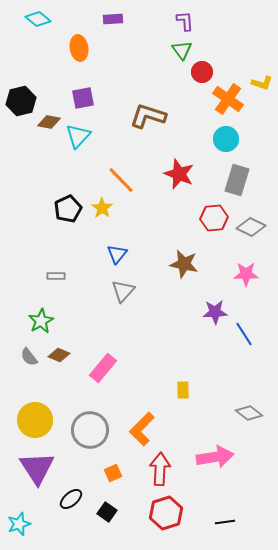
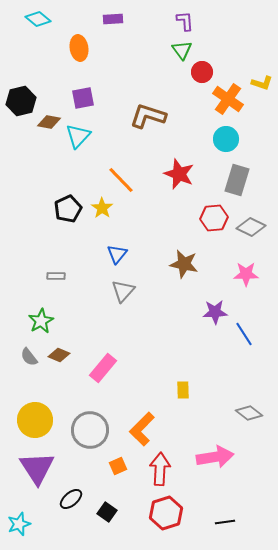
orange square at (113, 473): moved 5 px right, 7 px up
